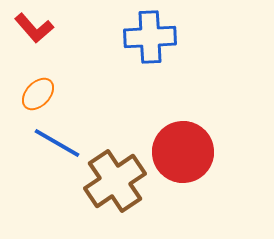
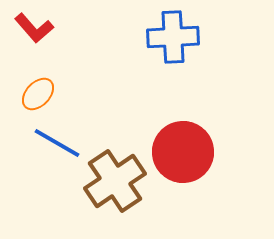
blue cross: moved 23 px right
